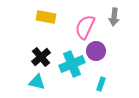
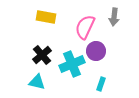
black cross: moved 1 px right, 2 px up
